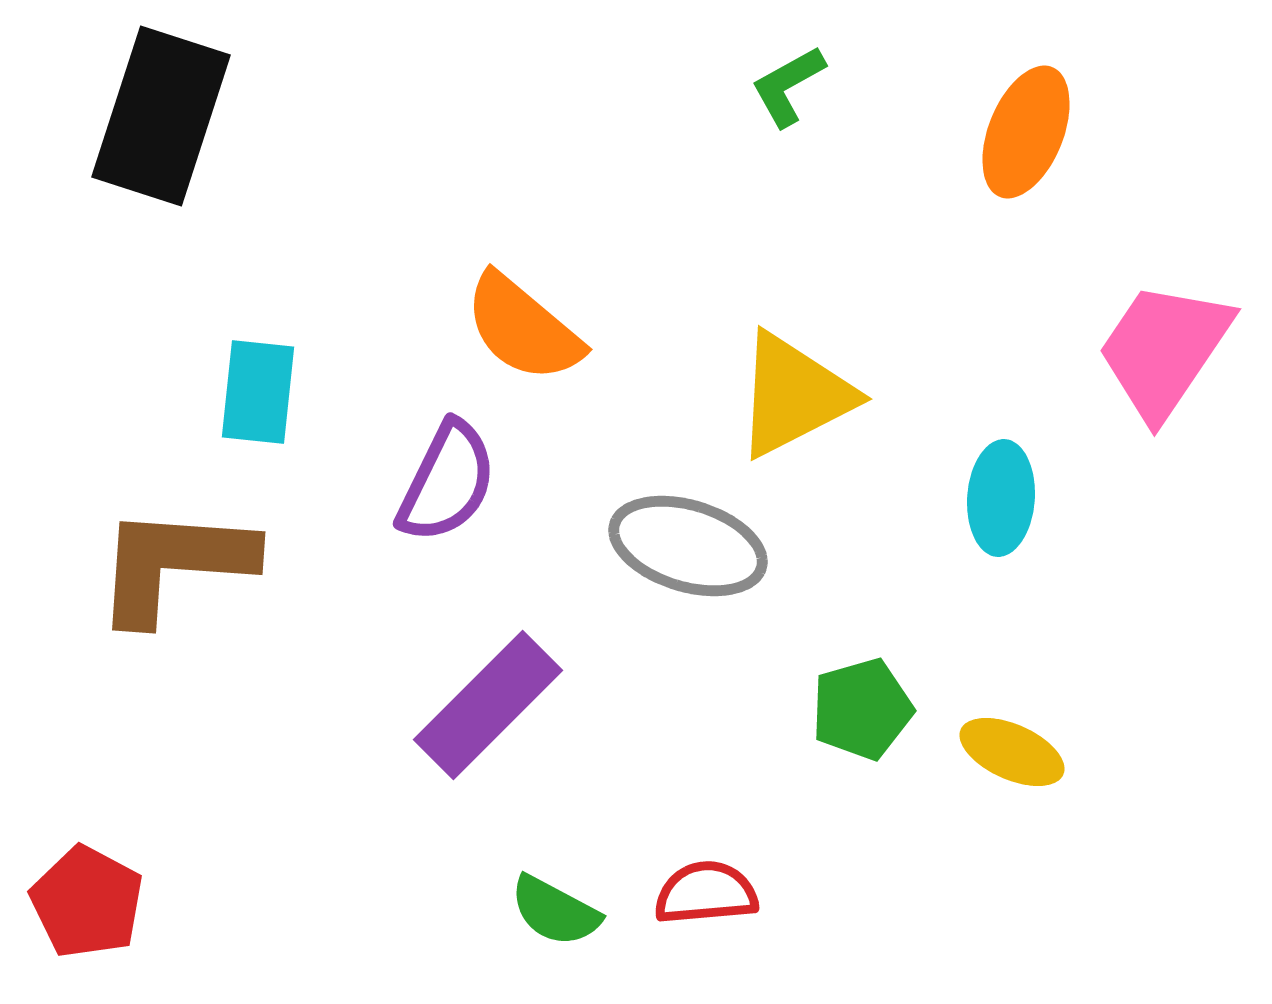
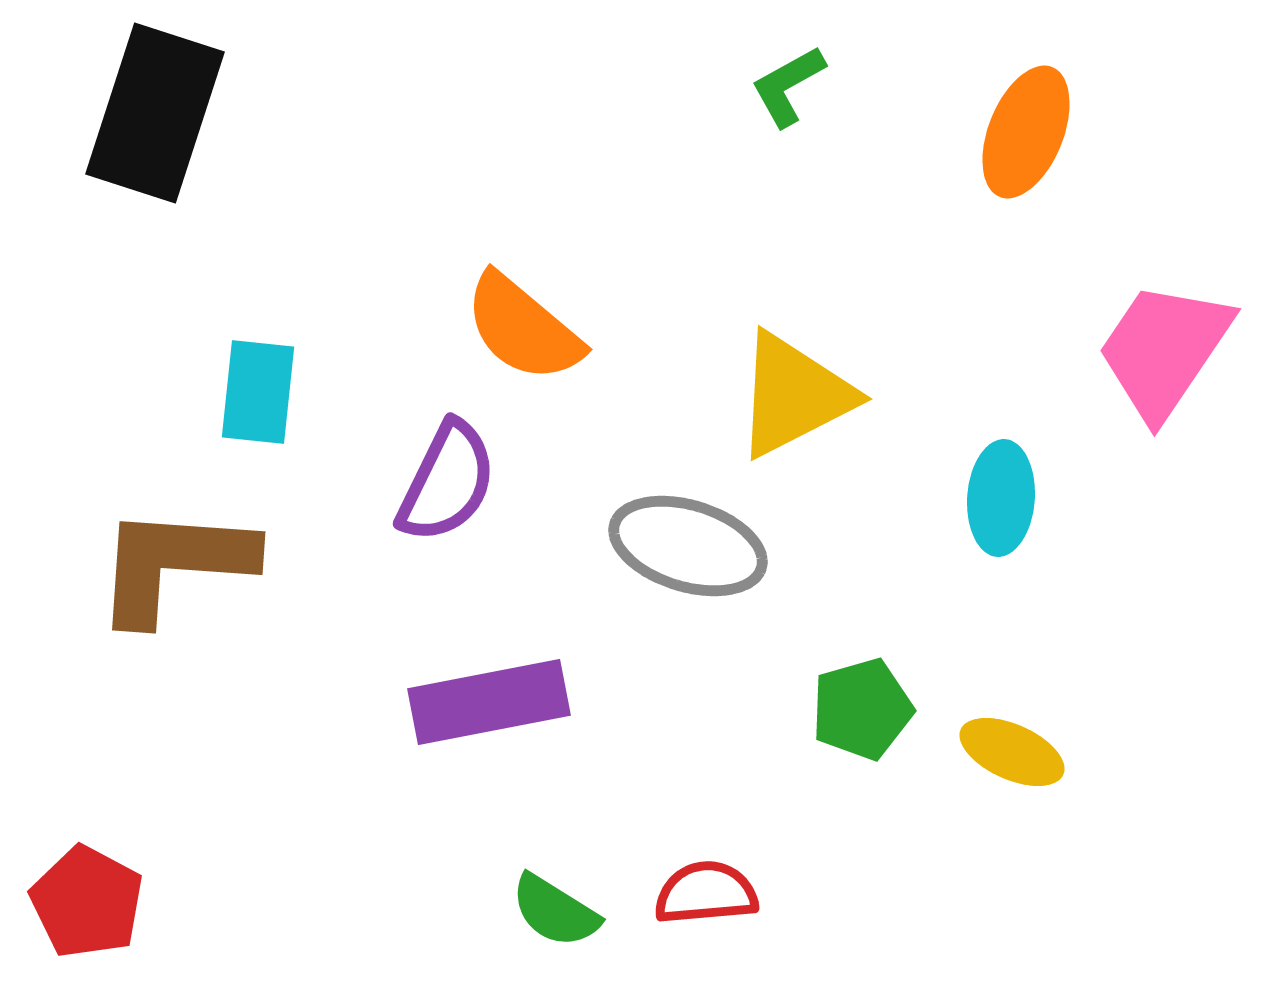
black rectangle: moved 6 px left, 3 px up
purple rectangle: moved 1 px right, 3 px up; rotated 34 degrees clockwise
green semicircle: rotated 4 degrees clockwise
